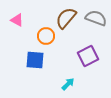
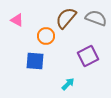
blue square: moved 1 px down
